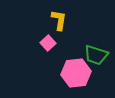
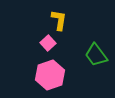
green trapezoid: rotated 35 degrees clockwise
pink hexagon: moved 26 px left, 2 px down; rotated 12 degrees counterclockwise
